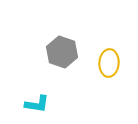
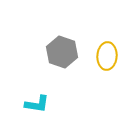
yellow ellipse: moved 2 px left, 7 px up
